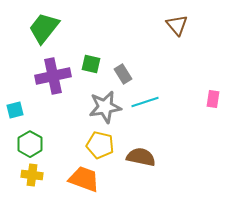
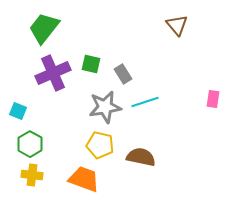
purple cross: moved 3 px up; rotated 12 degrees counterclockwise
cyan square: moved 3 px right, 1 px down; rotated 36 degrees clockwise
